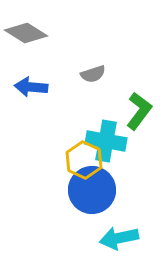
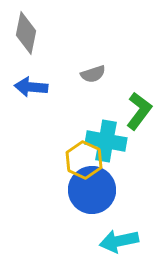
gray diamond: rotated 69 degrees clockwise
cyan arrow: moved 3 px down
